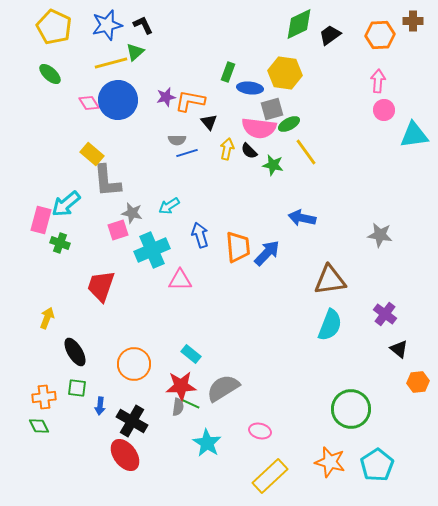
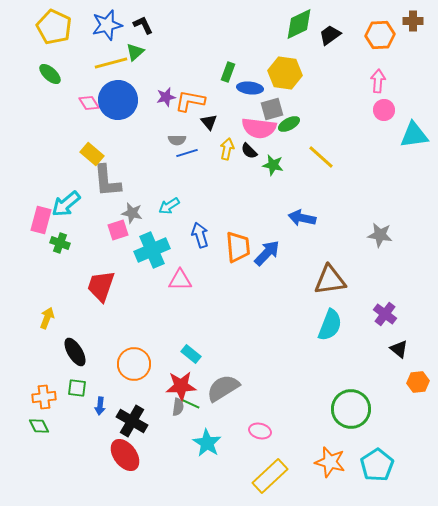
yellow line at (306, 152): moved 15 px right, 5 px down; rotated 12 degrees counterclockwise
